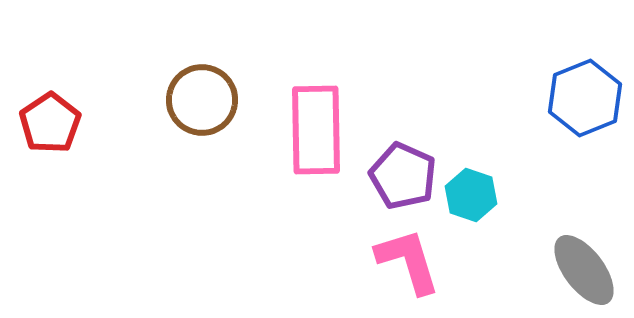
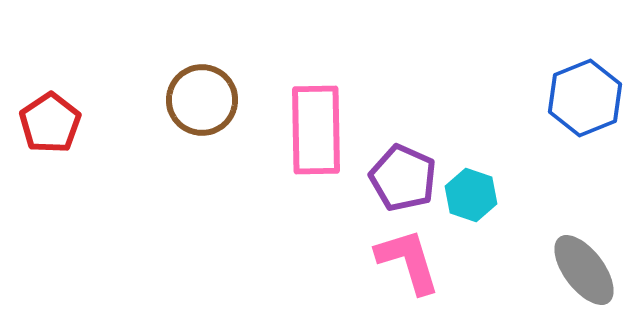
purple pentagon: moved 2 px down
